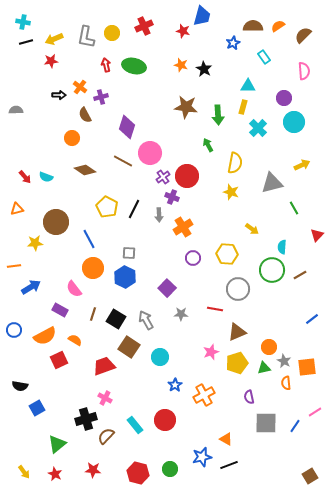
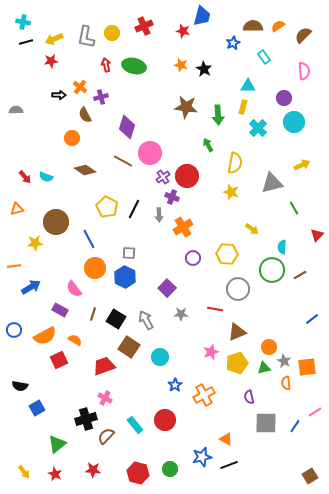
orange circle at (93, 268): moved 2 px right
